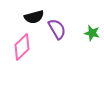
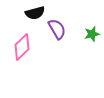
black semicircle: moved 1 px right, 4 px up
green star: moved 1 px down; rotated 28 degrees counterclockwise
